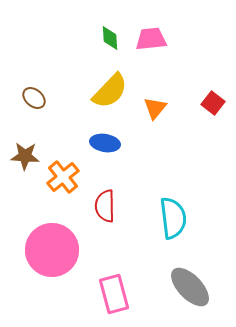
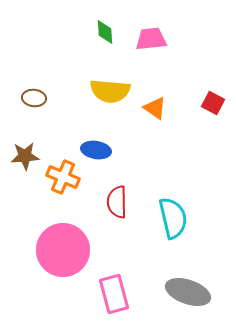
green diamond: moved 5 px left, 6 px up
yellow semicircle: rotated 51 degrees clockwise
brown ellipse: rotated 35 degrees counterclockwise
red square: rotated 10 degrees counterclockwise
orange triangle: rotated 35 degrees counterclockwise
blue ellipse: moved 9 px left, 7 px down
brown star: rotated 8 degrees counterclockwise
orange cross: rotated 28 degrees counterclockwise
red semicircle: moved 12 px right, 4 px up
cyan semicircle: rotated 6 degrees counterclockwise
pink circle: moved 11 px right
gray ellipse: moved 2 px left, 5 px down; rotated 27 degrees counterclockwise
